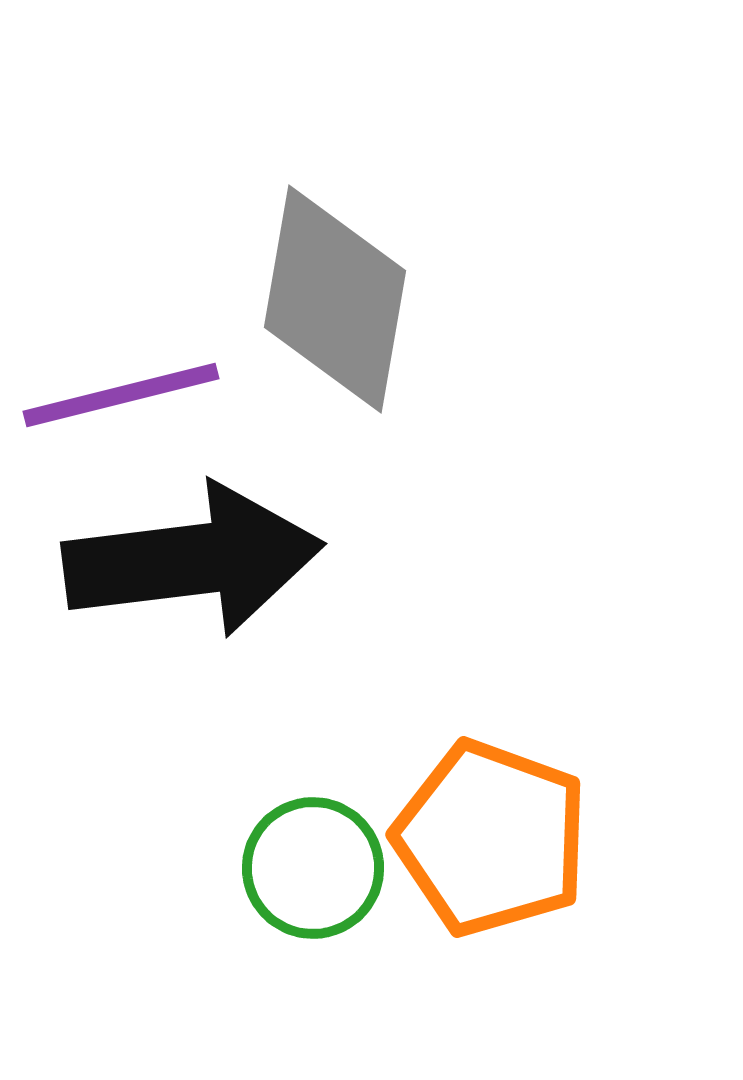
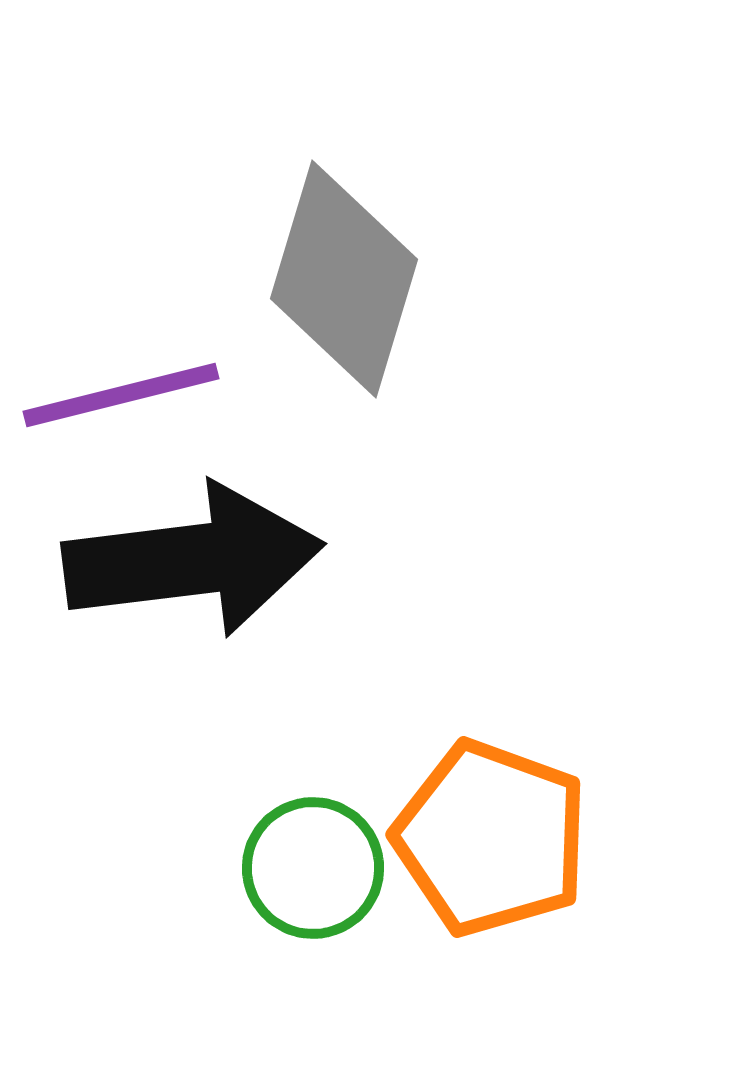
gray diamond: moved 9 px right, 20 px up; rotated 7 degrees clockwise
